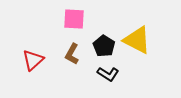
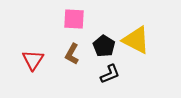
yellow triangle: moved 1 px left
red triangle: rotated 15 degrees counterclockwise
black L-shape: moved 2 px right; rotated 55 degrees counterclockwise
